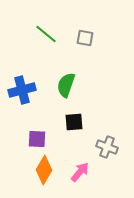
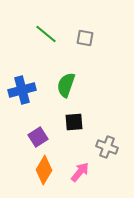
purple square: moved 1 px right, 2 px up; rotated 36 degrees counterclockwise
